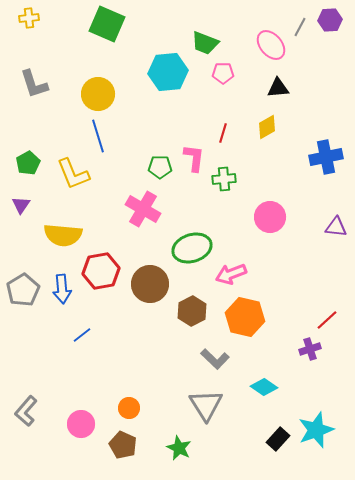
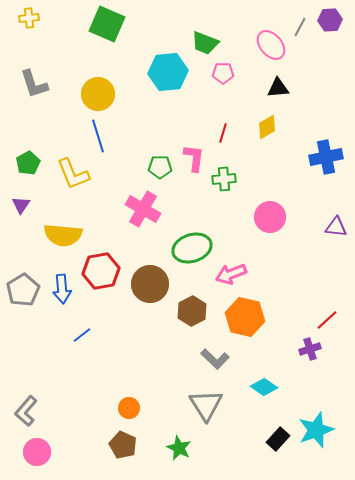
pink circle at (81, 424): moved 44 px left, 28 px down
